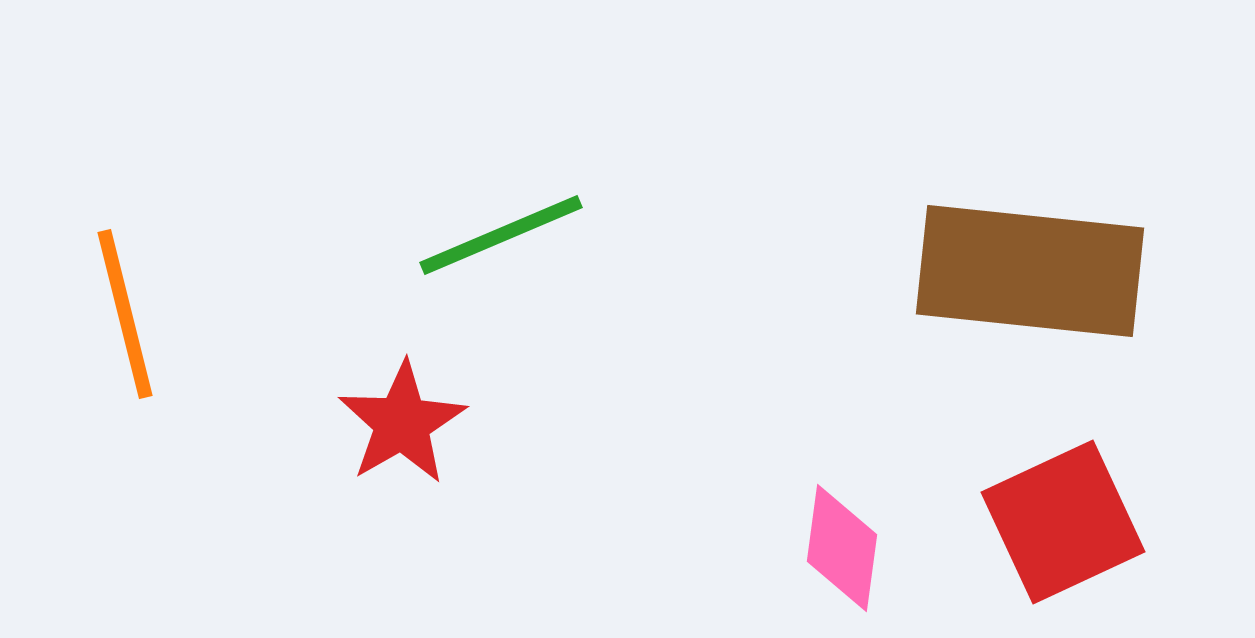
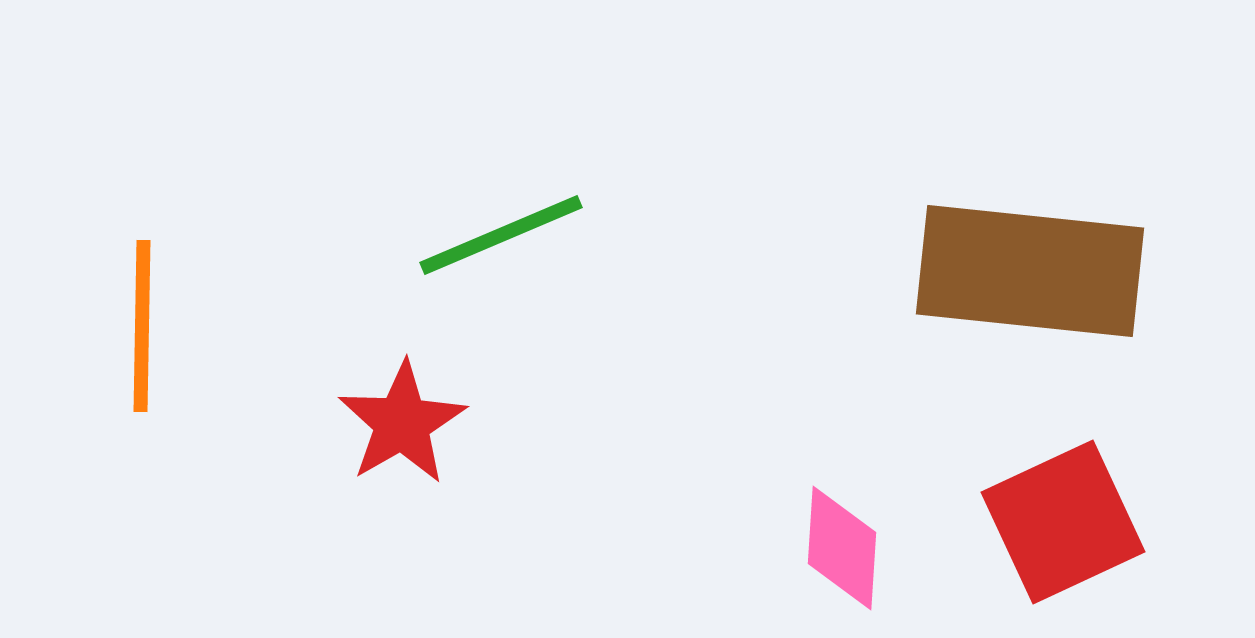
orange line: moved 17 px right, 12 px down; rotated 15 degrees clockwise
pink diamond: rotated 4 degrees counterclockwise
